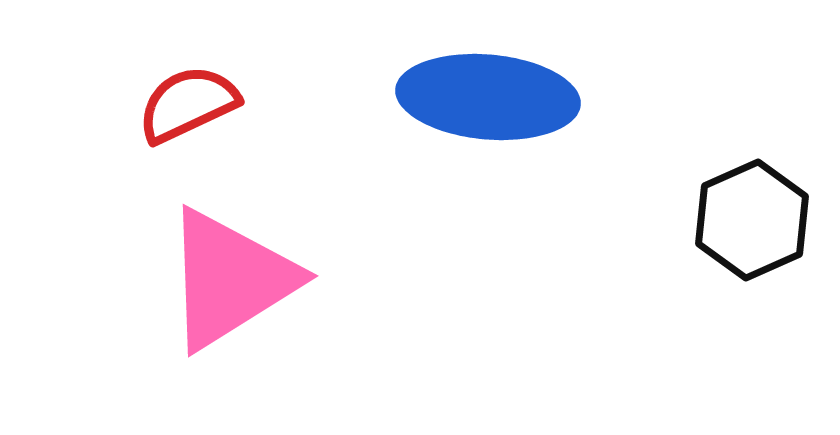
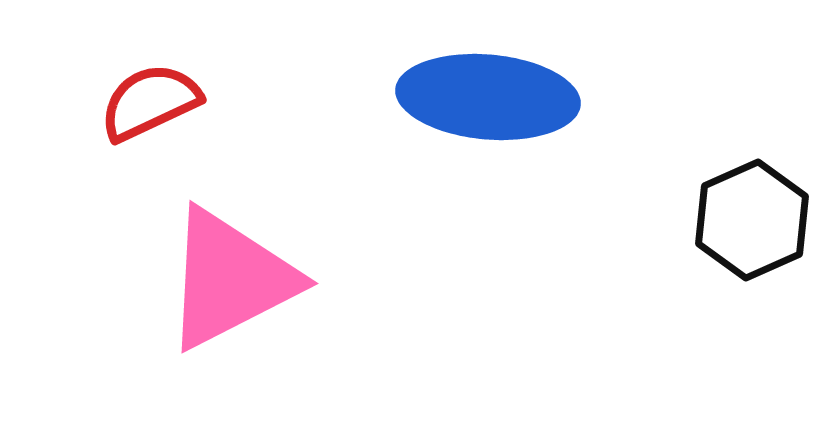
red semicircle: moved 38 px left, 2 px up
pink triangle: rotated 5 degrees clockwise
